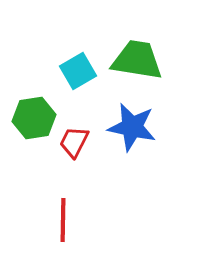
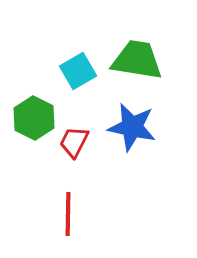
green hexagon: rotated 24 degrees counterclockwise
red line: moved 5 px right, 6 px up
